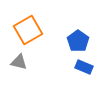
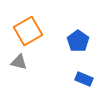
orange square: moved 1 px down
blue rectangle: moved 12 px down
